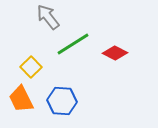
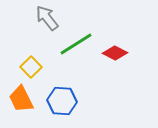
gray arrow: moved 1 px left, 1 px down
green line: moved 3 px right
